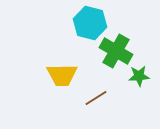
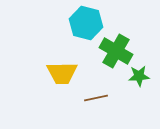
cyan hexagon: moved 4 px left
yellow trapezoid: moved 2 px up
brown line: rotated 20 degrees clockwise
